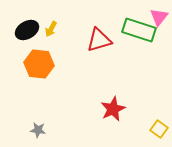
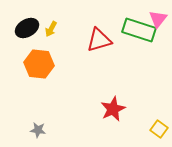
pink triangle: moved 1 px left, 2 px down
black ellipse: moved 2 px up
